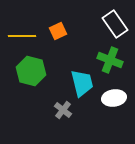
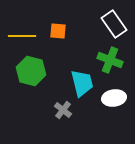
white rectangle: moved 1 px left
orange square: rotated 30 degrees clockwise
